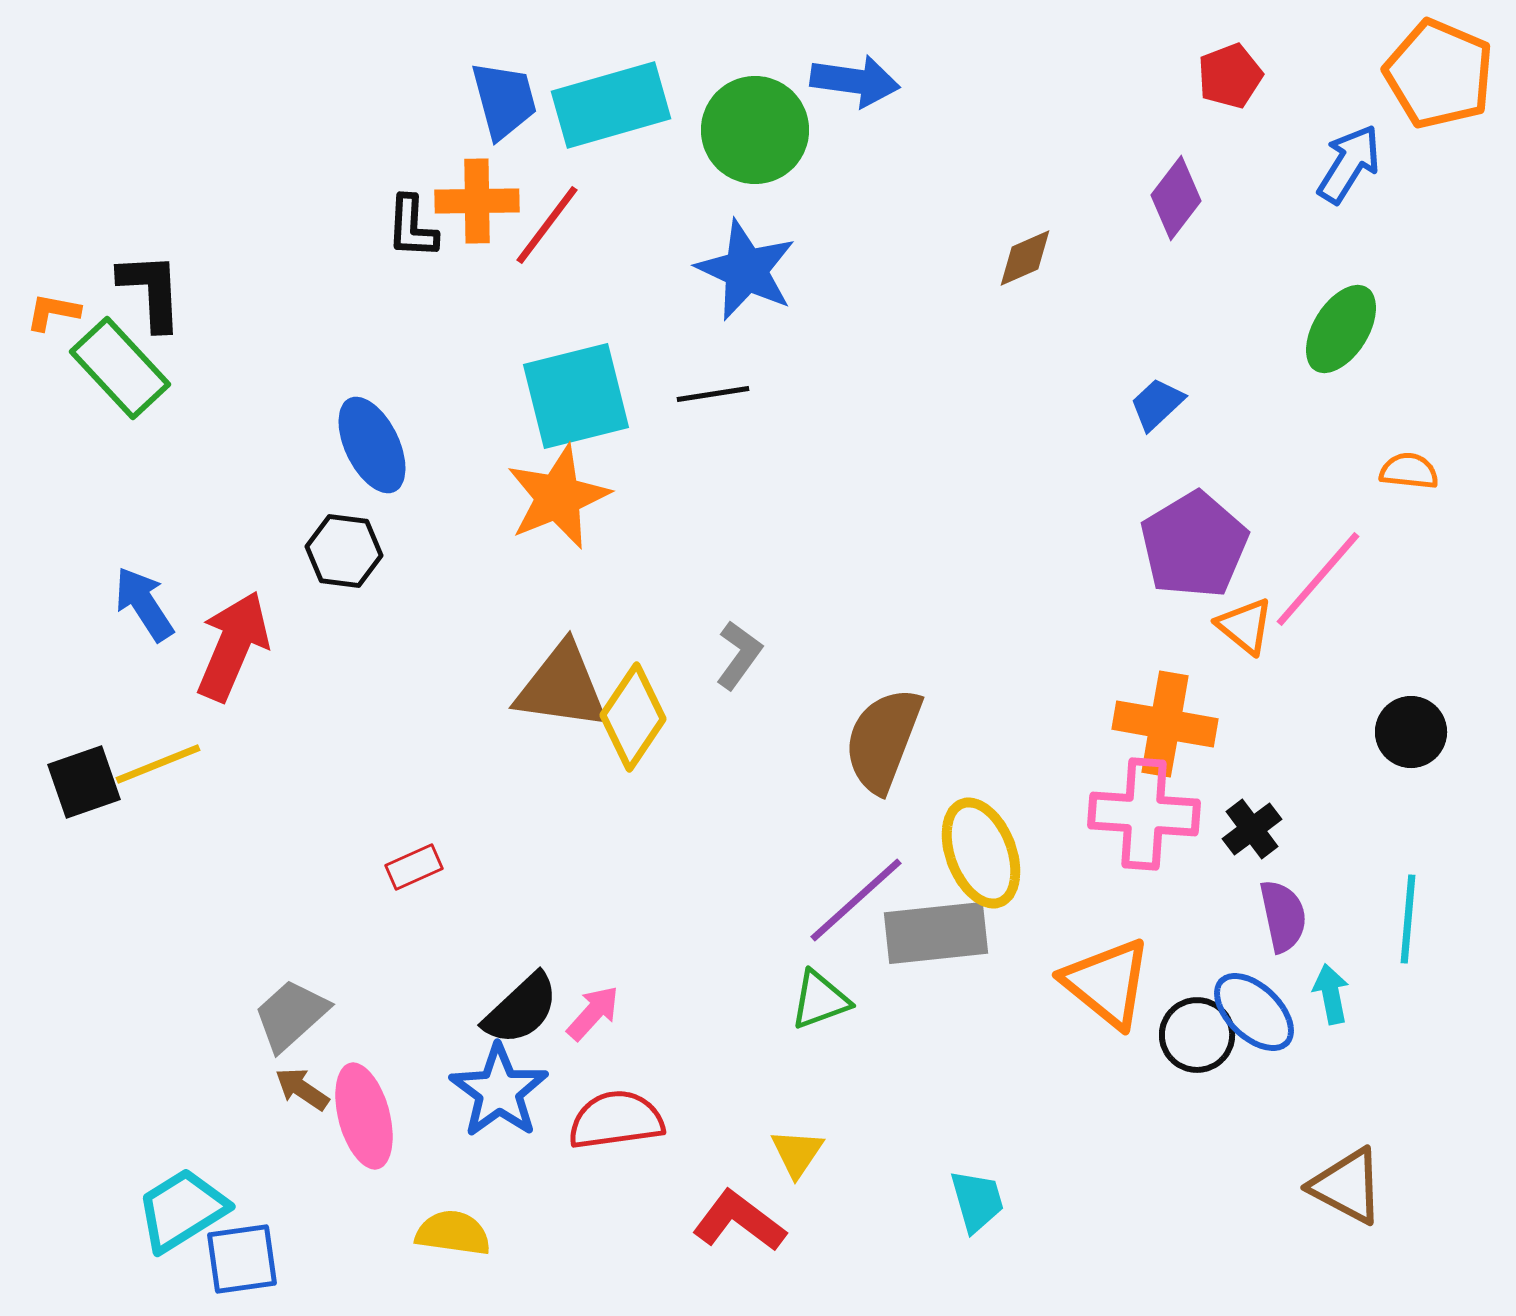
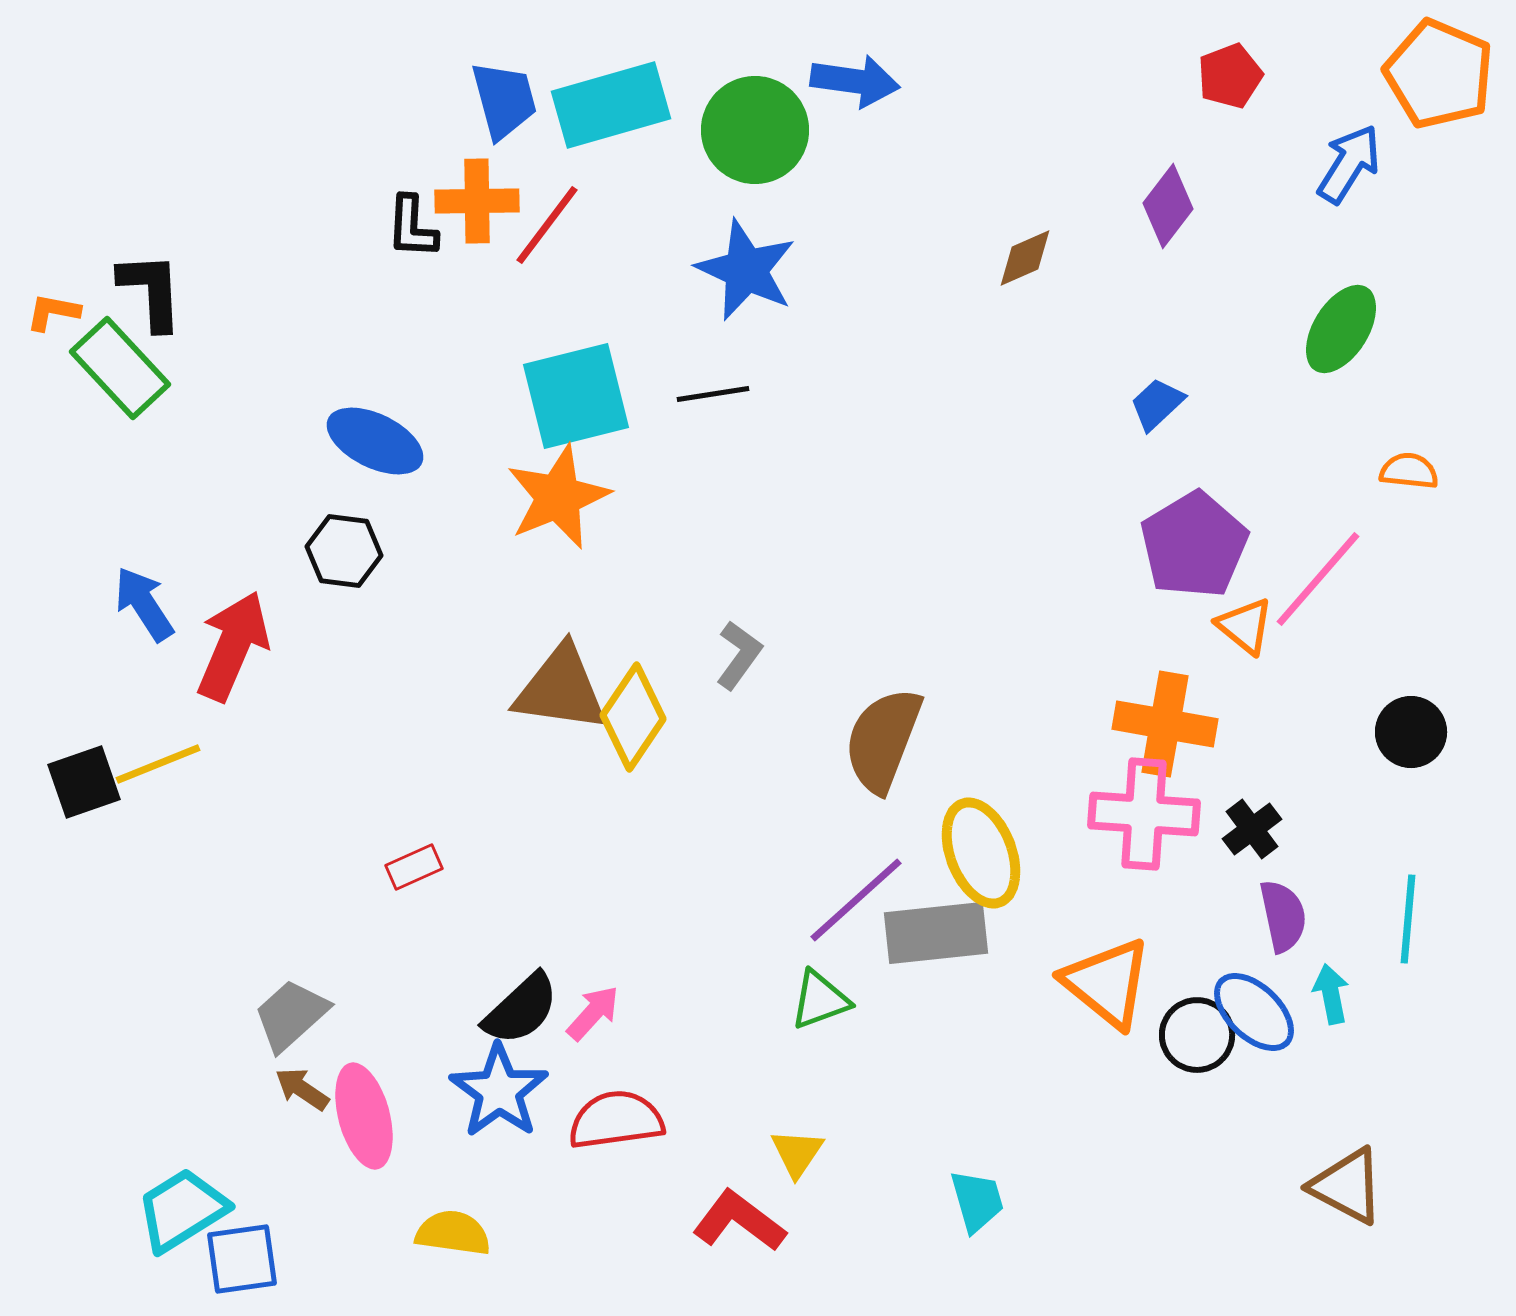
purple diamond at (1176, 198): moved 8 px left, 8 px down
blue ellipse at (372, 445): moved 3 px right, 4 px up; rotated 38 degrees counterclockwise
brown triangle at (562, 687): moved 1 px left, 2 px down
